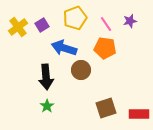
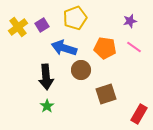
pink line: moved 28 px right, 23 px down; rotated 21 degrees counterclockwise
brown square: moved 14 px up
red rectangle: rotated 60 degrees counterclockwise
